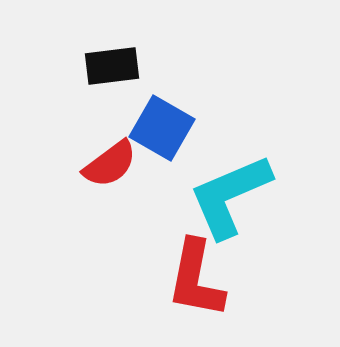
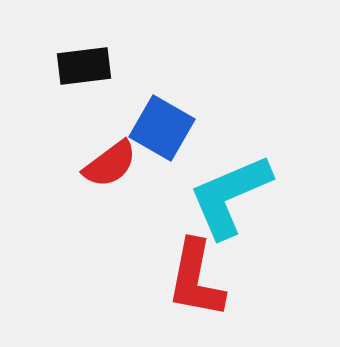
black rectangle: moved 28 px left
